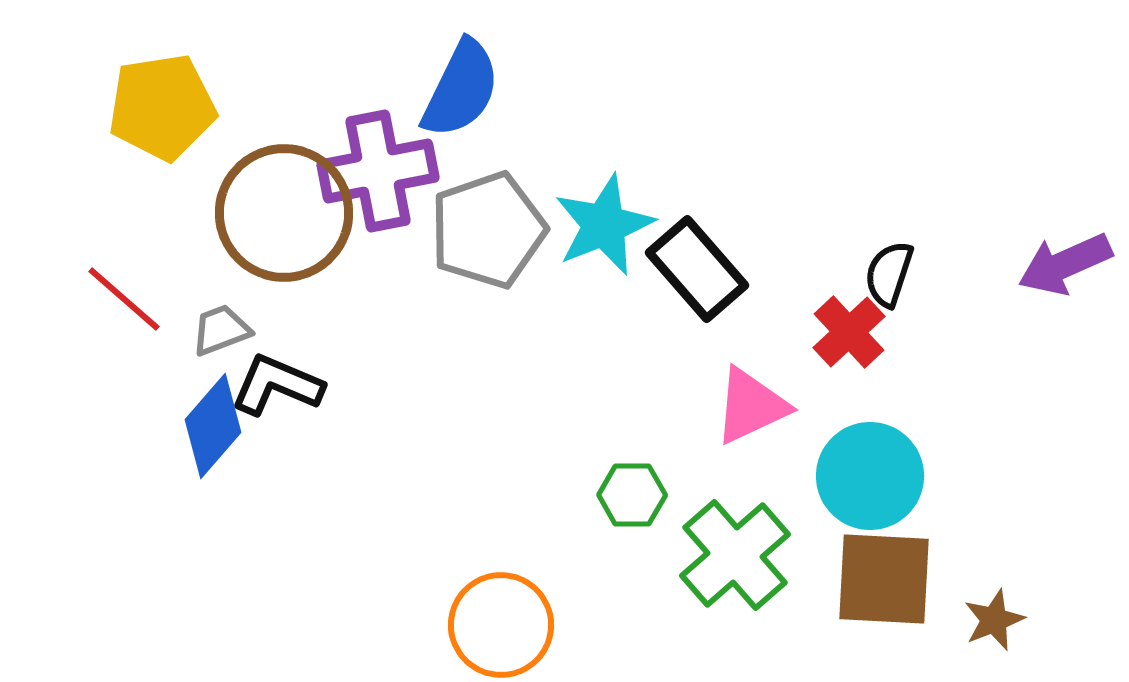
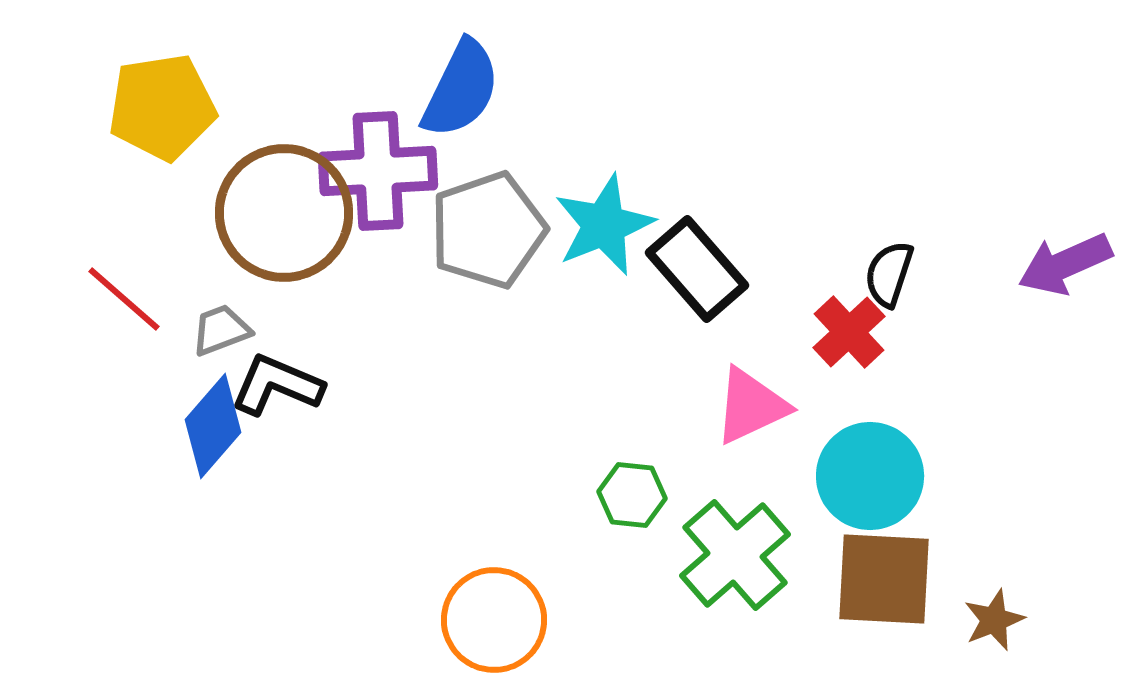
purple cross: rotated 8 degrees clockwise
green hexagon: rotated 6 degrees clockwise
orange circle: moved 7 px left, 5 px up
